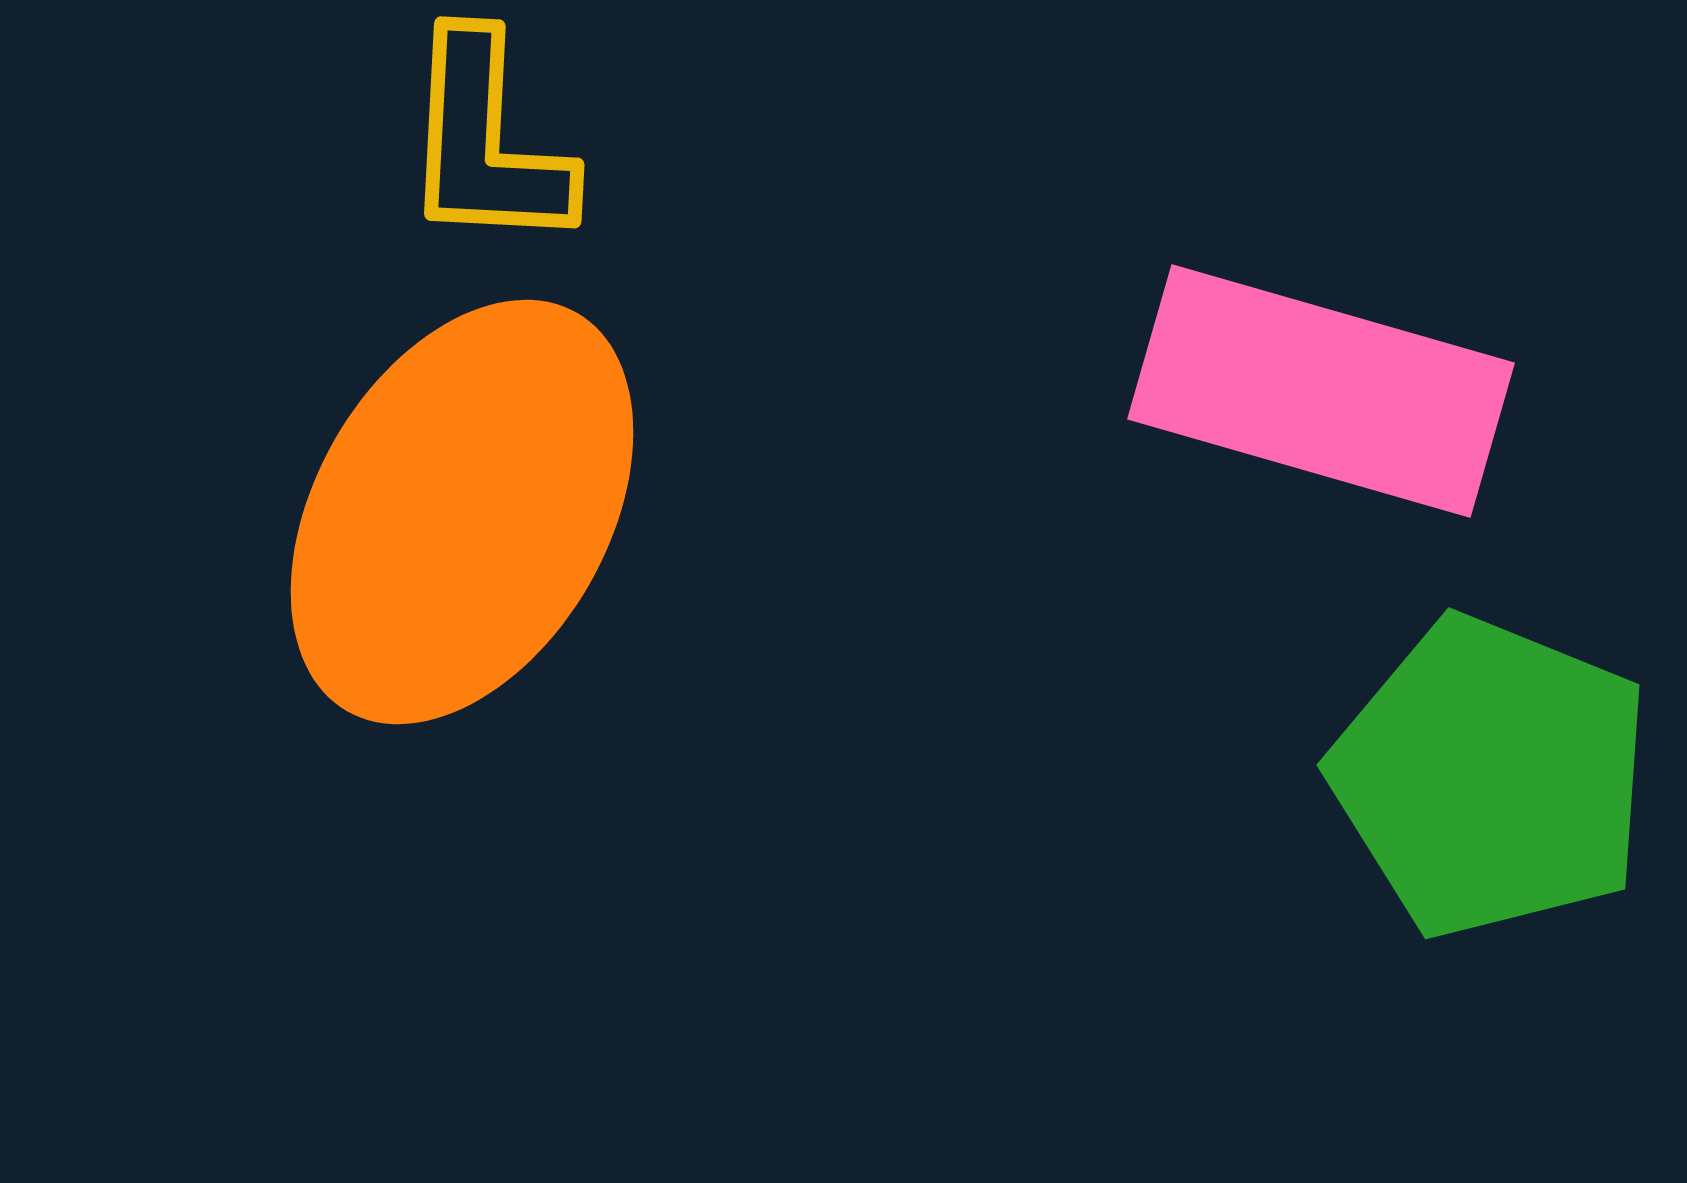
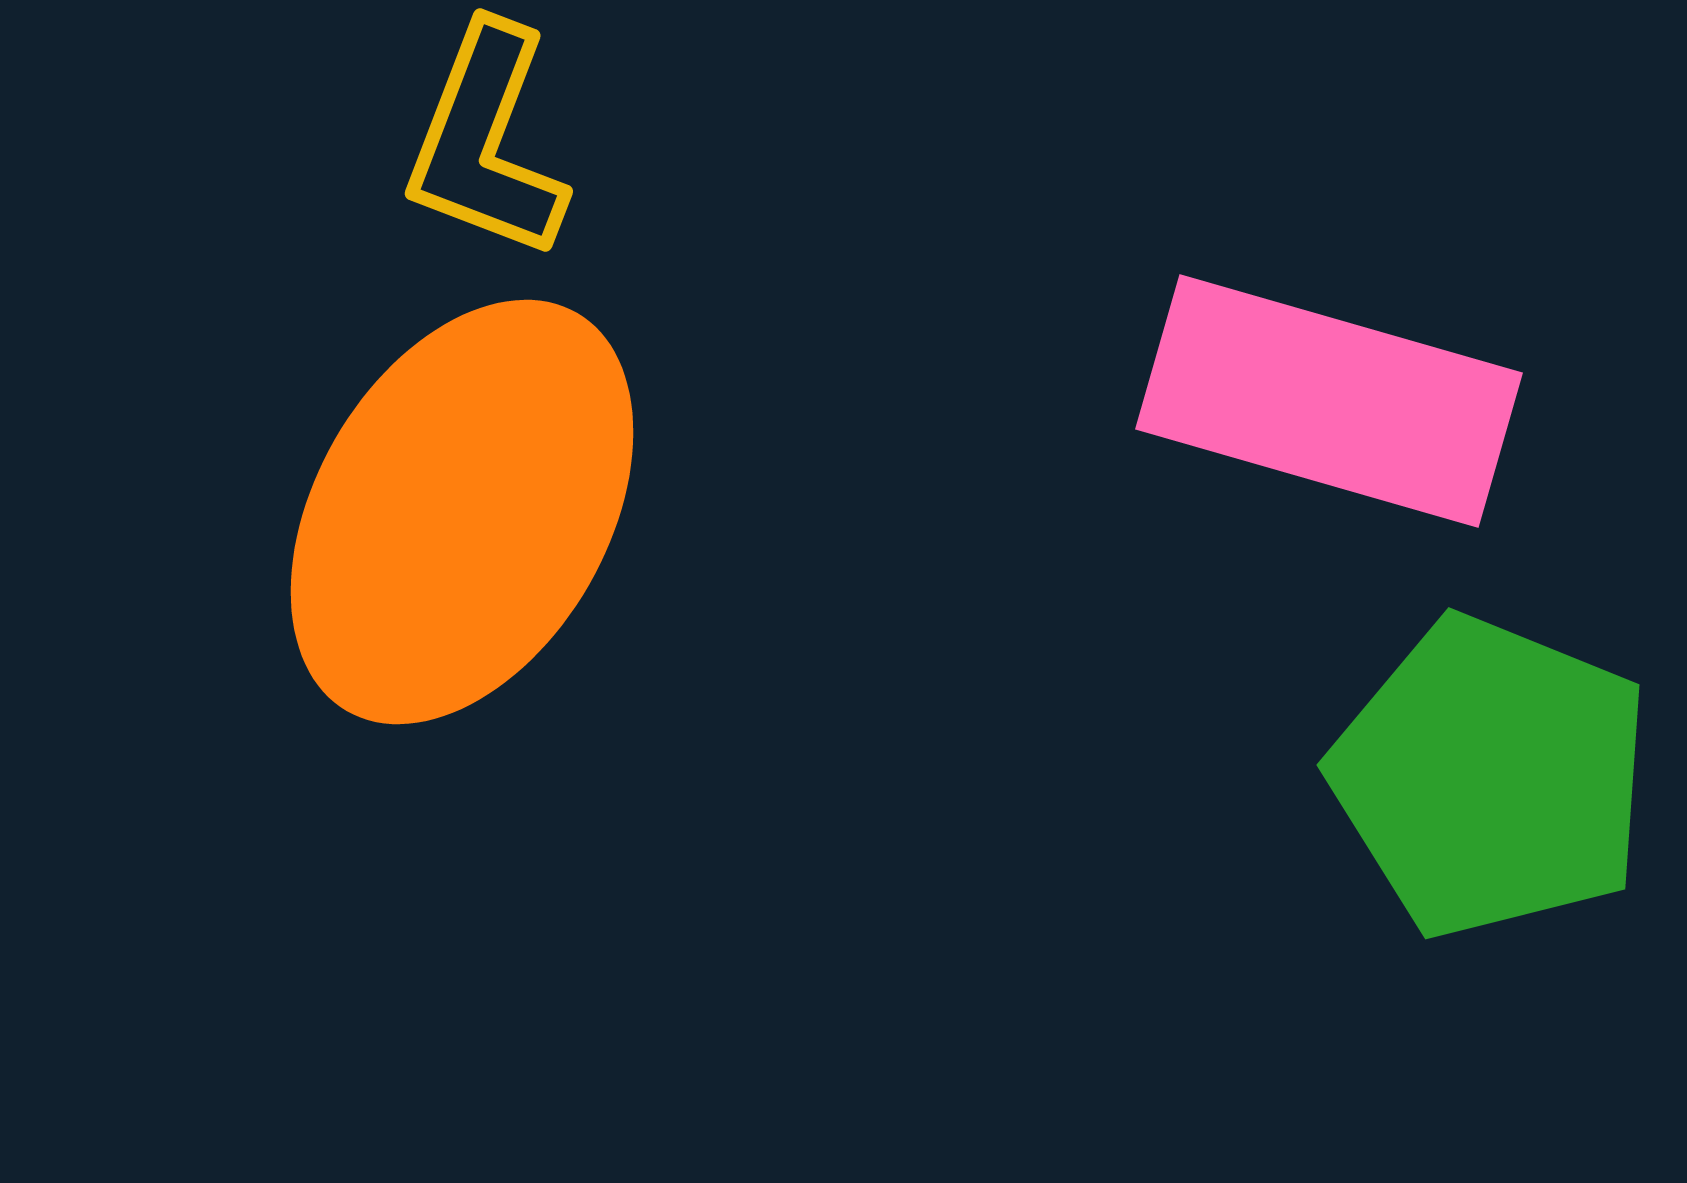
yellow L-shape: rotated 18 degrees clockwise
pink rectangle: moved 8 px right, 10 px down
